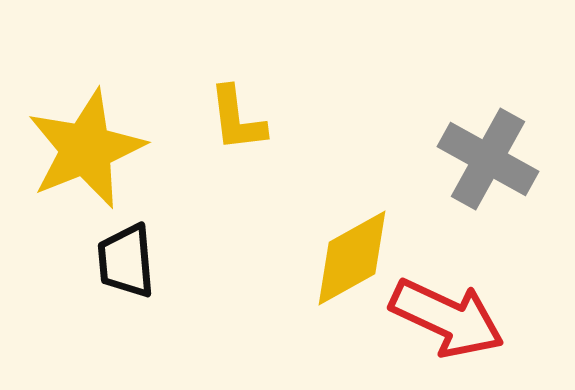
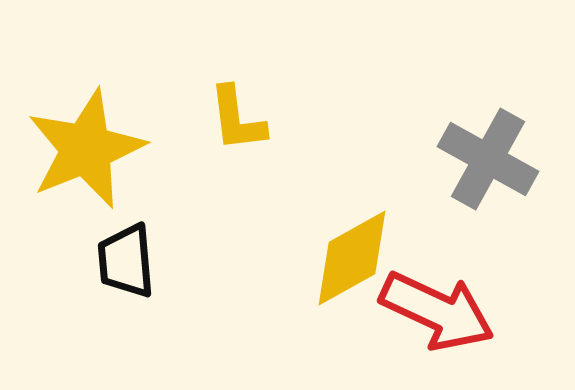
red arrow: moved 10 px left, 7 px up
